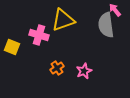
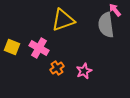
pink cross: moved 13 px down; rotated 12 degrees clockwise
